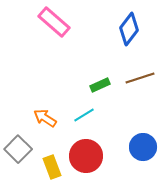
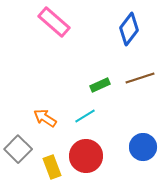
cyan line: moved 1 px right, 1 px down
